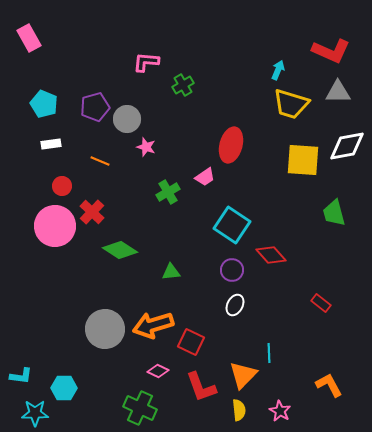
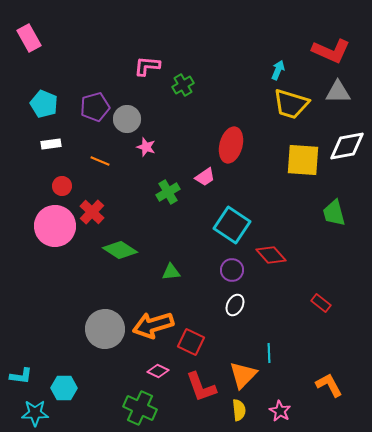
pink L-shape at (146, 62): moved 1 px right, 4 px down
